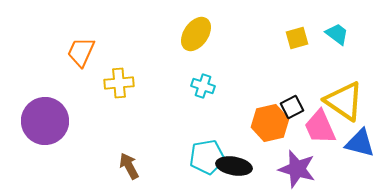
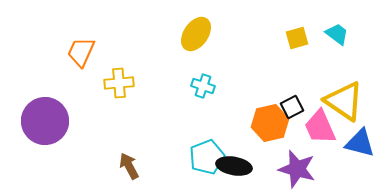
cyan pentagon: rotated 12 degrees counterclockwise
